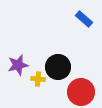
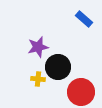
purple star: moved 20 px right, 18 px up
